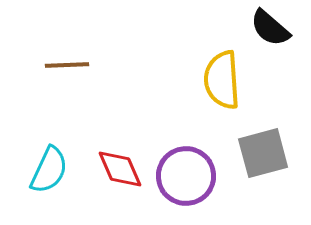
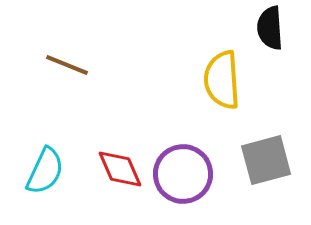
black semicircle: rotated 45 degrees clockwise
brown line: rotated 24 degrees clockwise
gray square: moved 3 px right, 7 px down
cyan semicircle: moved 4 px left, 1 px down
purple circle: moved 3 px left, 2 px up
